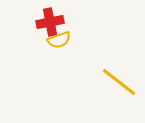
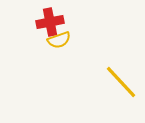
yellow line: moved 2 px right; rotated 9 degrees clockwise
